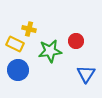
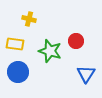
yellow cross: moved 10 px up
yellow rectangle: rotated 18 degrees counterclockwise
green star: rotated 25 degrees clockwise
blue circle: moved 2 px down
